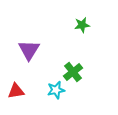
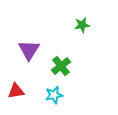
green cross: moved 12 px left, 6 px up
cyan star: moved 2 px left, 5 px down
